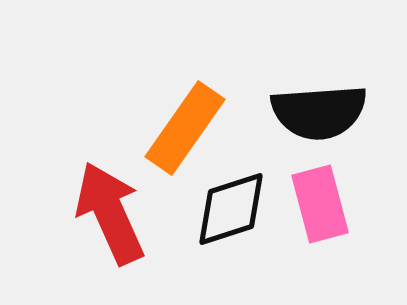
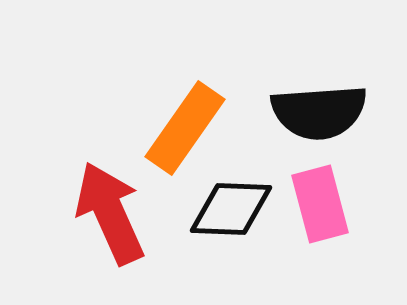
black diamond: rotated 20 degrees clockwise
